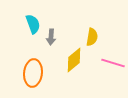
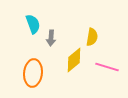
gray arrow: moved 1 px down
pink line: moved 6 px left, 4 px down
